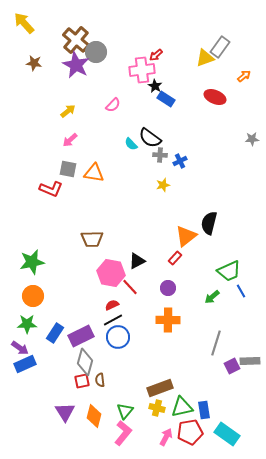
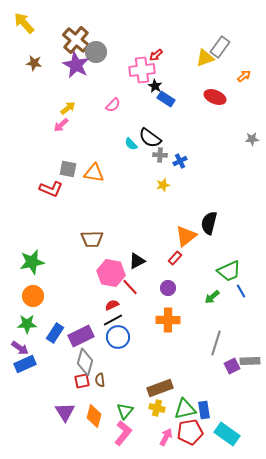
yellow arrow at (68, 111): moved 3 px up
pink arrow at (70, 140): moved 9 px left, 15 px up
green triangle at (182, 407): moved 3 px right, 2 px down
